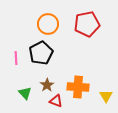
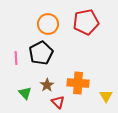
red pentagon: moved 1 px left, 2 px up
orange cross: moved 4 px up
red triangle: moved 2 px right, 1 px down; rotated 24 degrees clockwise
